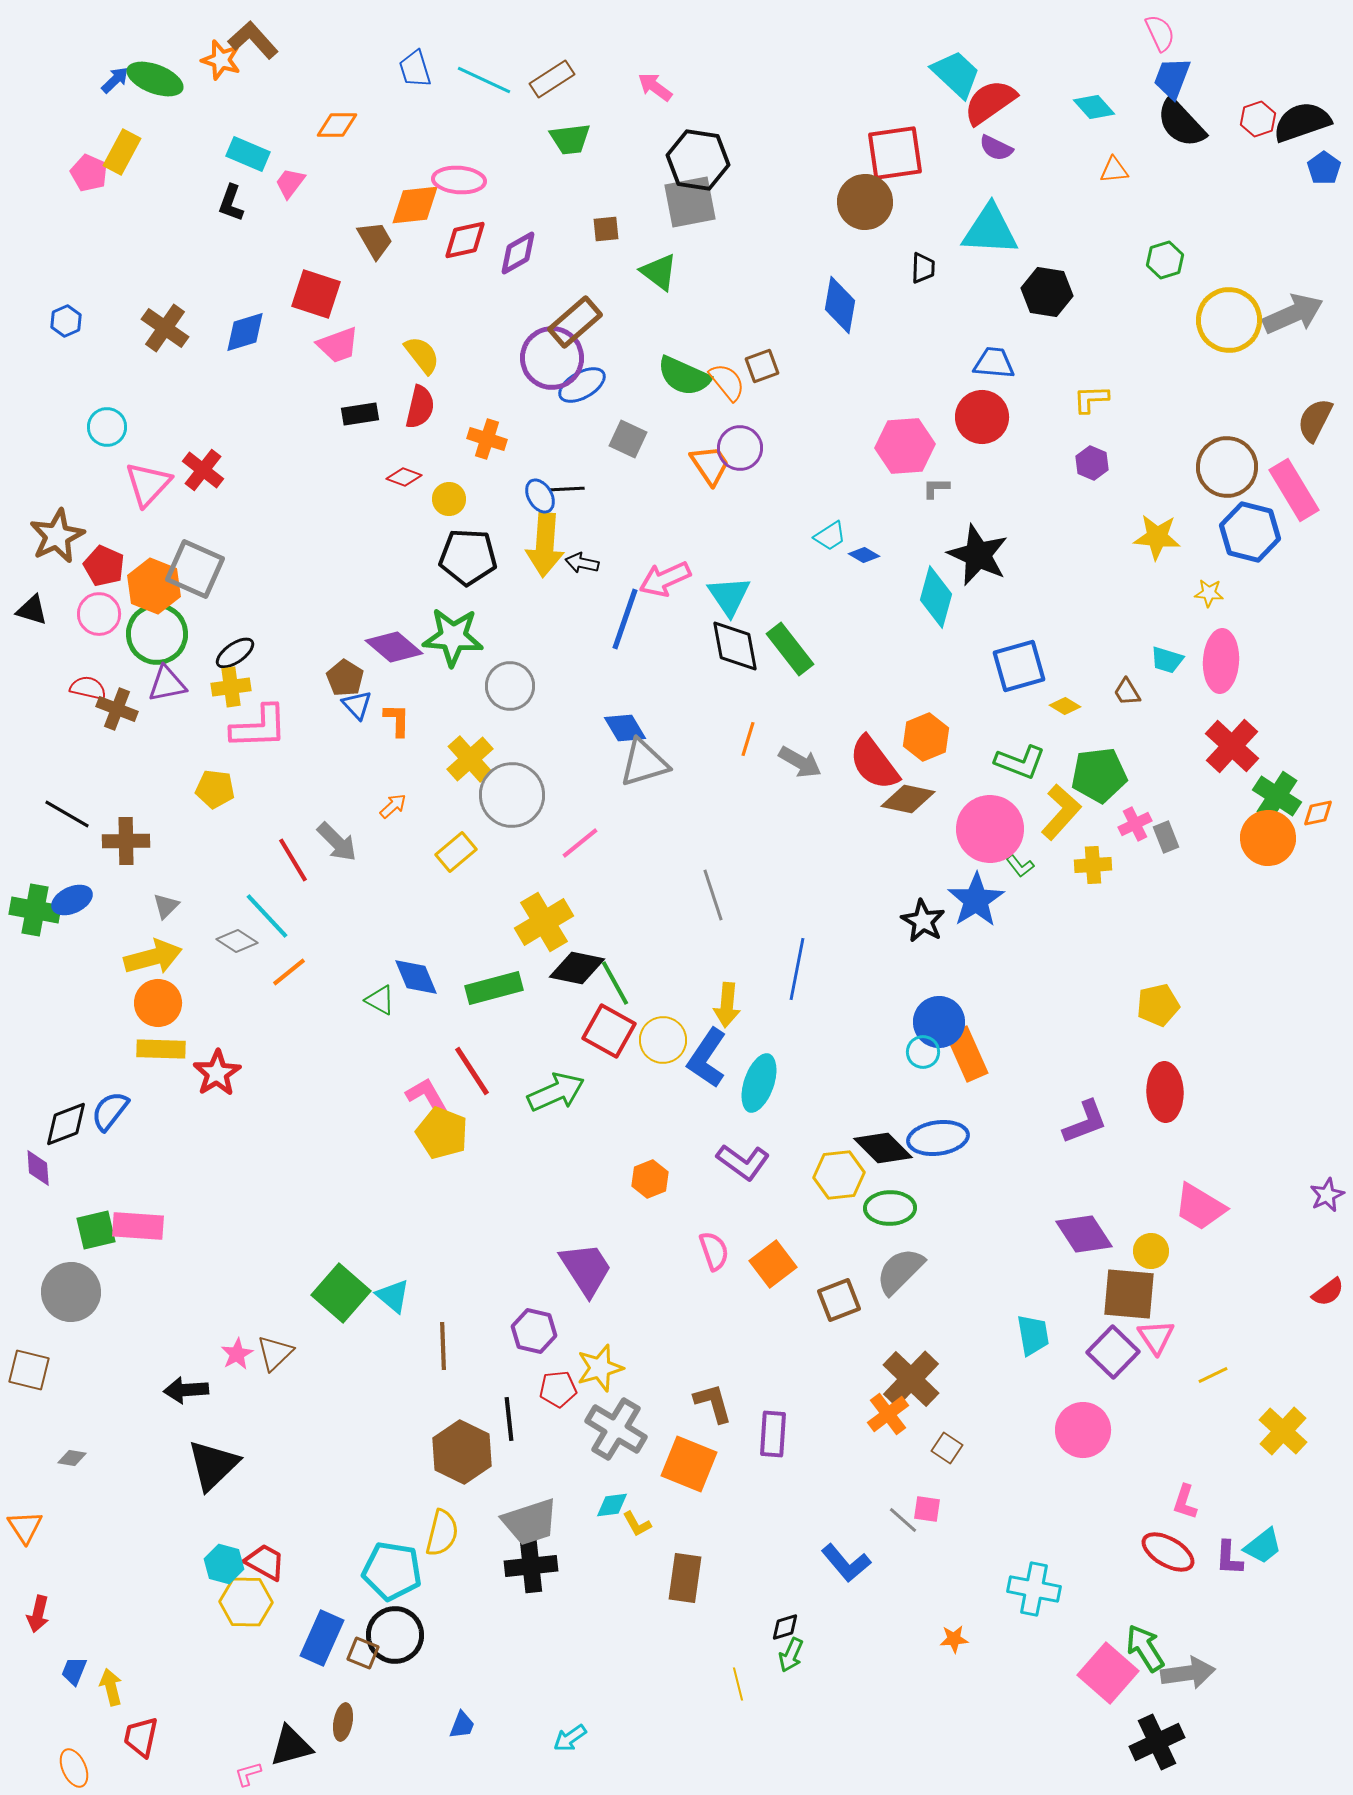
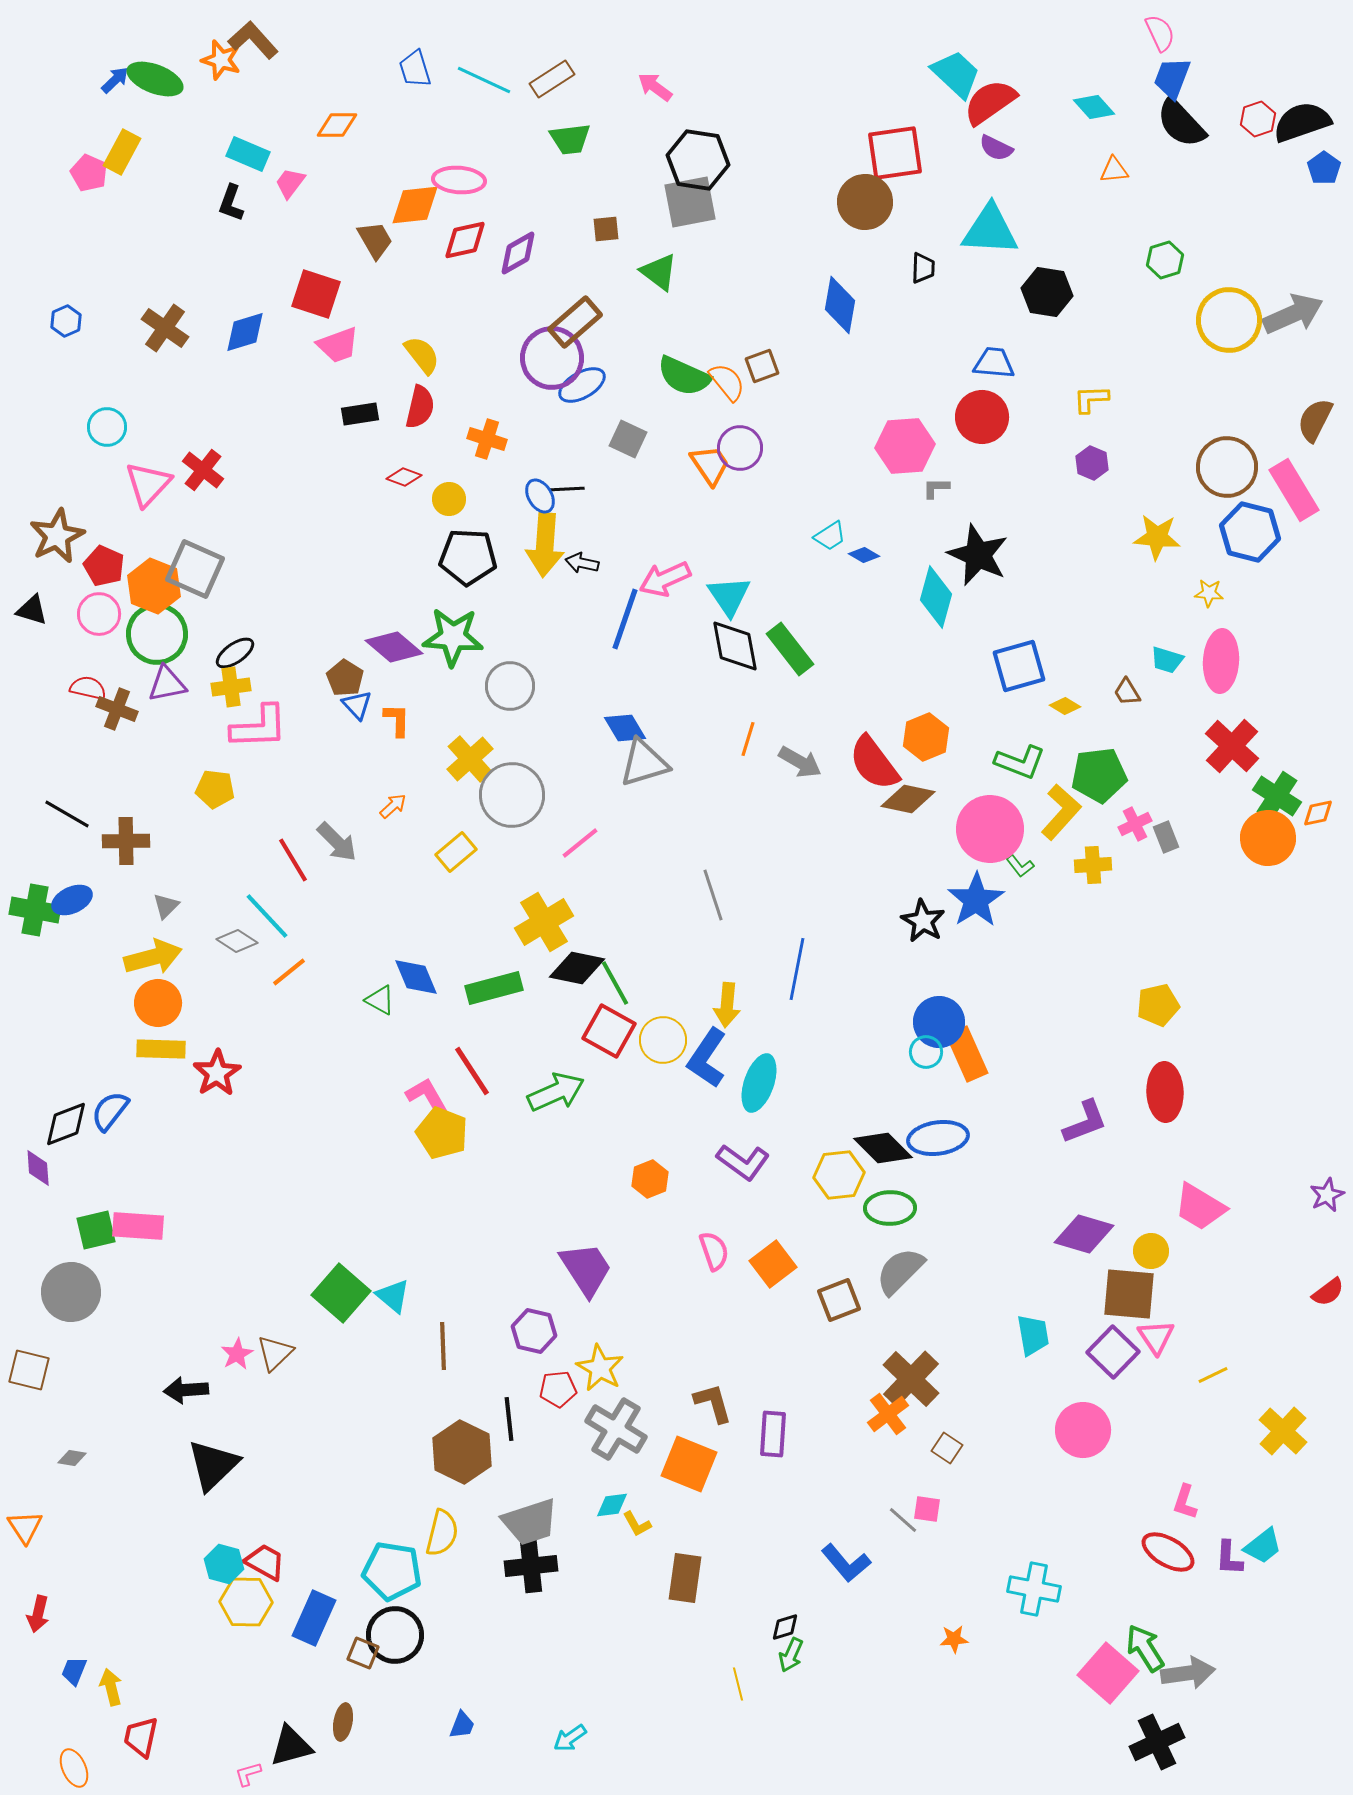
cyan circle at (923, 1052): moved 3 px right
purple diamond at (1084, 1234): rotated 40 degrees counterclockwise
yellow star at (600, 1368): rotated 27 degrees counterclockwise
blue rectangle at (322, 1638): moved 8 px left, 20 px up
